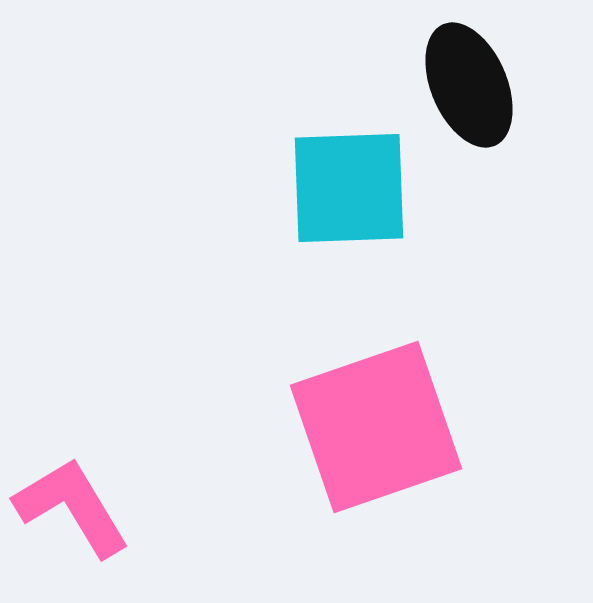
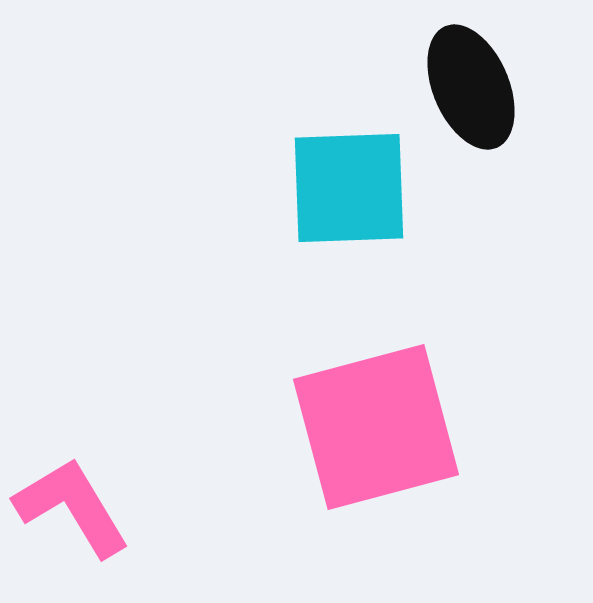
black ellipse: moved 2 px right, 2 px down
pink square: rotated 4 degrees clockwise
